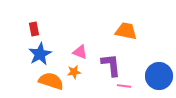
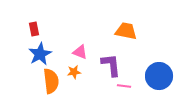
orange semicircle: rotated 65 degrees clockwise
